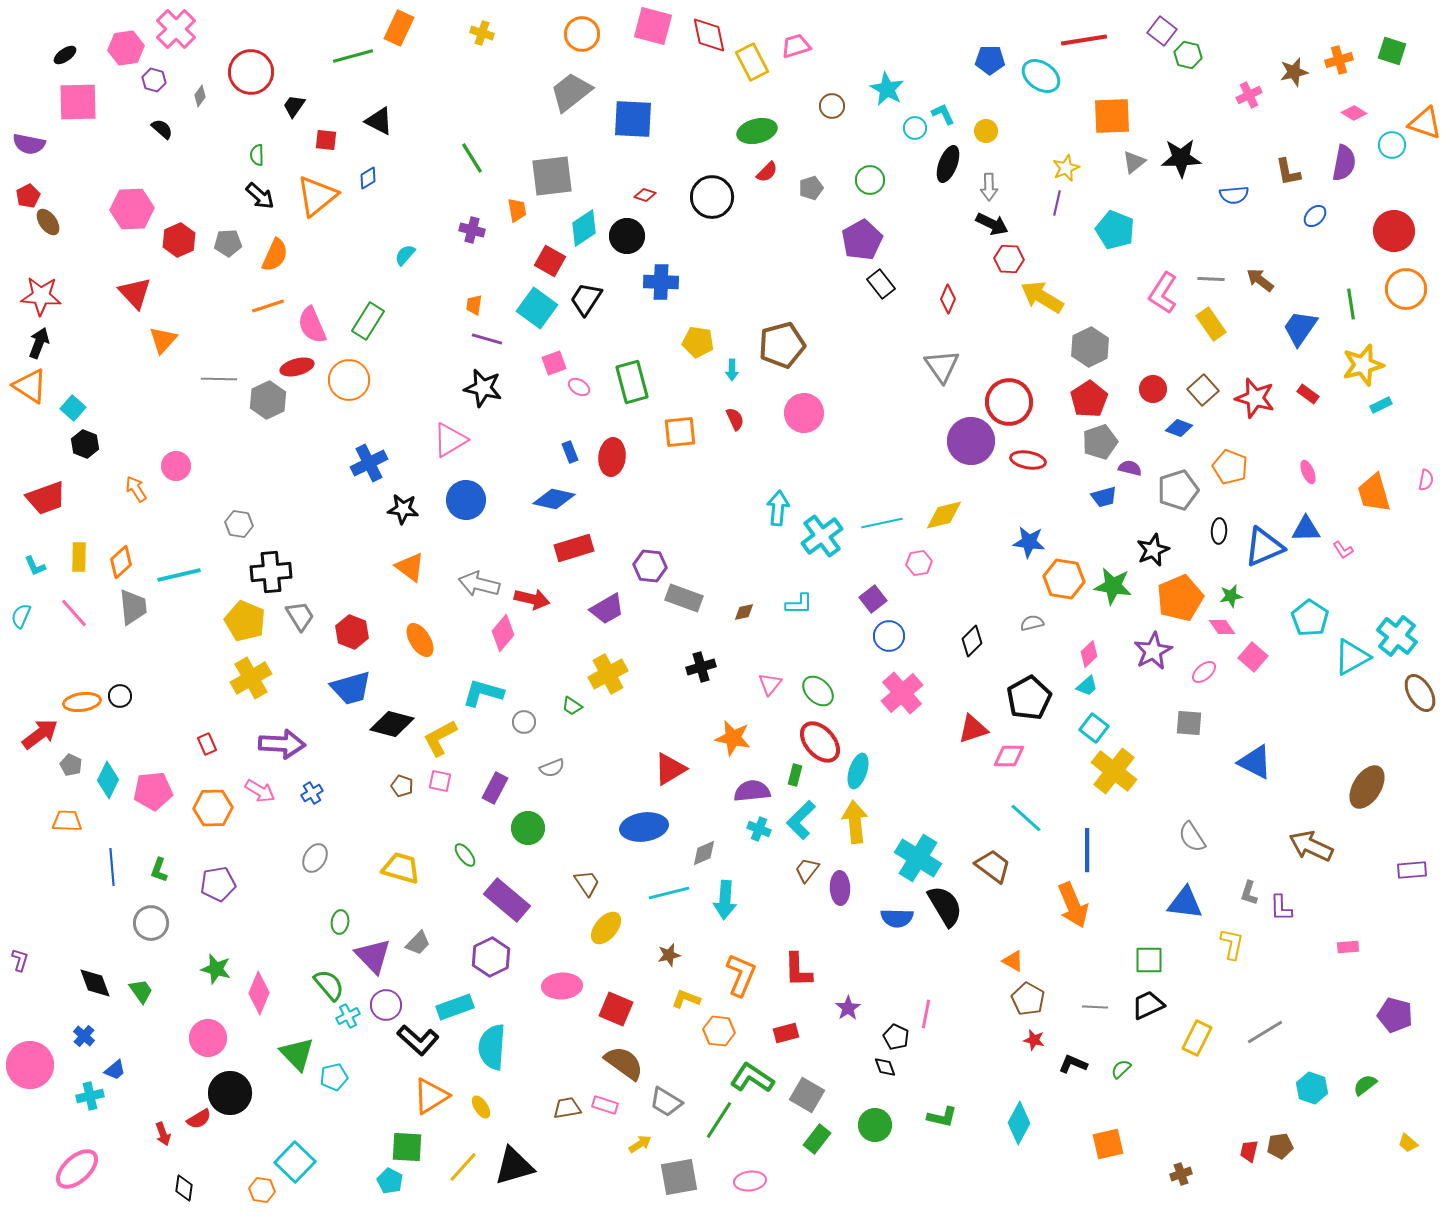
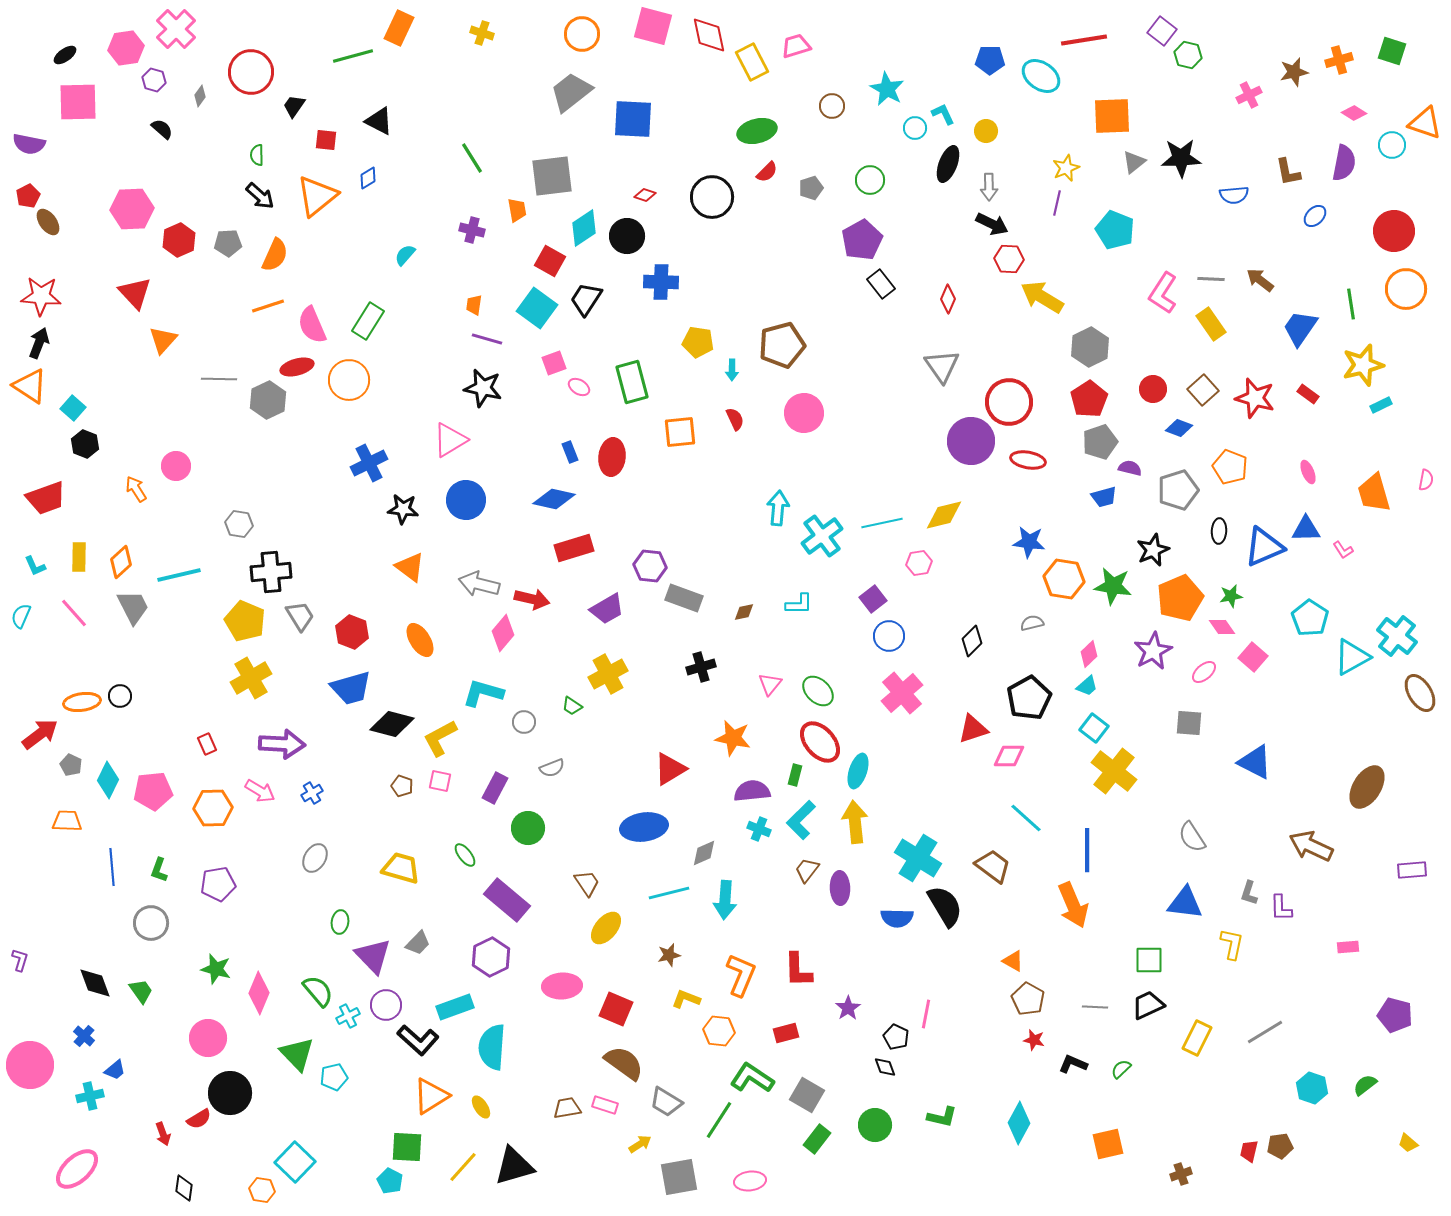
gray trapezoid at (133, 607): rotated 21 degrees counterclockwise
green semicircle at (329, 985): moved 11 px left, 6 px down
